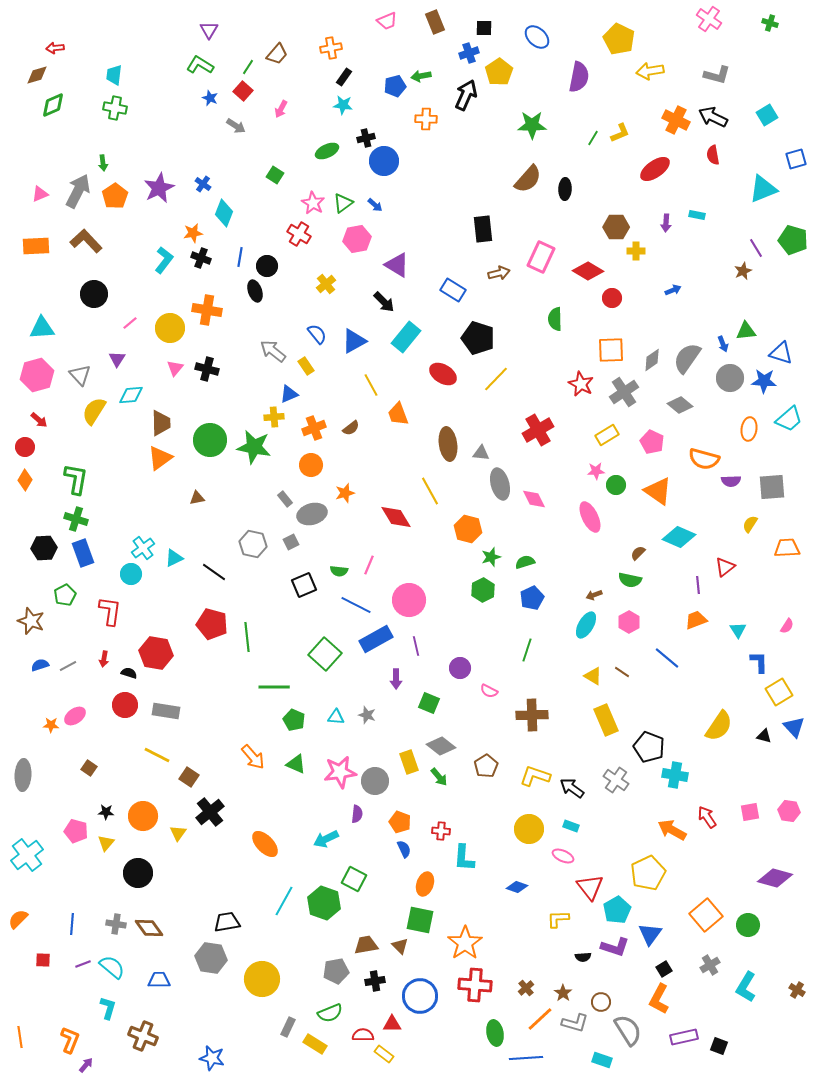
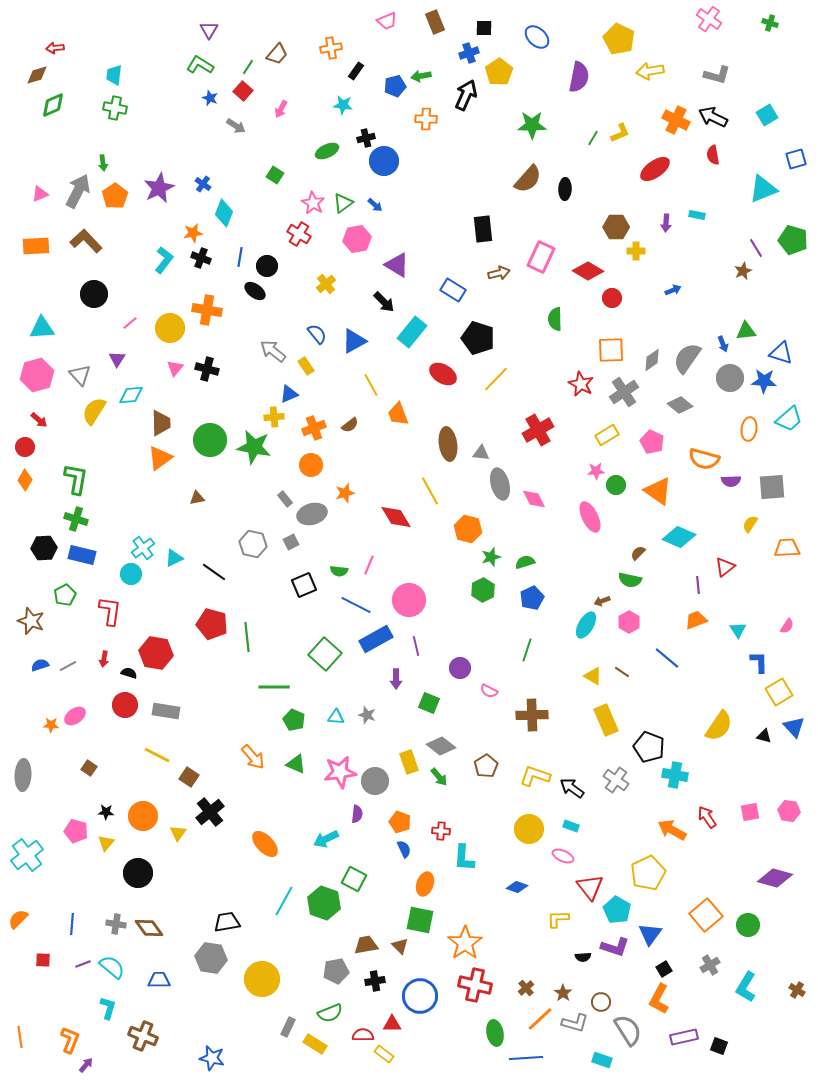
black rectangle at (344, 77): moved 12 px right, 6 px up
black ellipse at (255, 291): rotated 35 degrees counterclockwise
cyan rectangle at (406, 337): moved 6 px right, 5 px up
brown semicircle at (351, 428): moved 1 px left, 3 px up
blue rectangle at (83, 553): moved 1 px left, 2 px down; rotated 56 degrees counterclockwise
brown arrow at (594, 595): moved 8 px right, 6 px down
cyan pentagon at (617, 910): rotated 12 degrees counterclockwise
red cross at (475, 985): rotated 8 degrees clockwise
